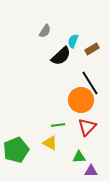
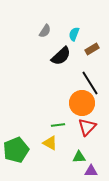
cyan semicircle: moved 1 px right, 7 px up
orange circle: moved 1 px right, 3 px down
